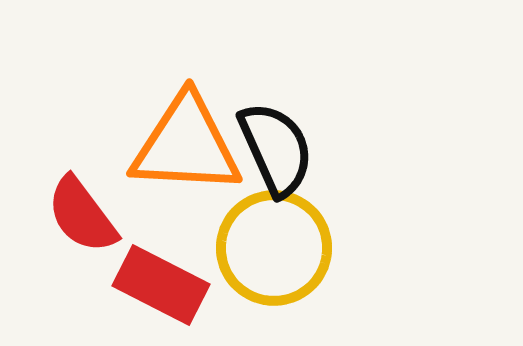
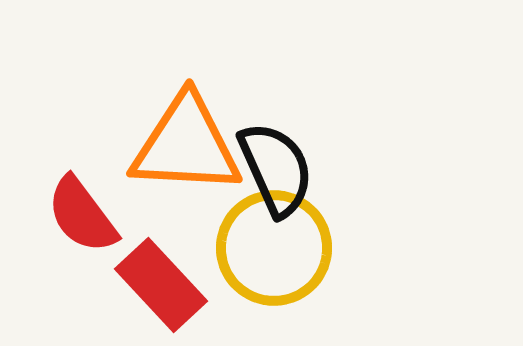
black semicircle: moved 20 px down
red rectangle: rotated 20 degrees clockwise
